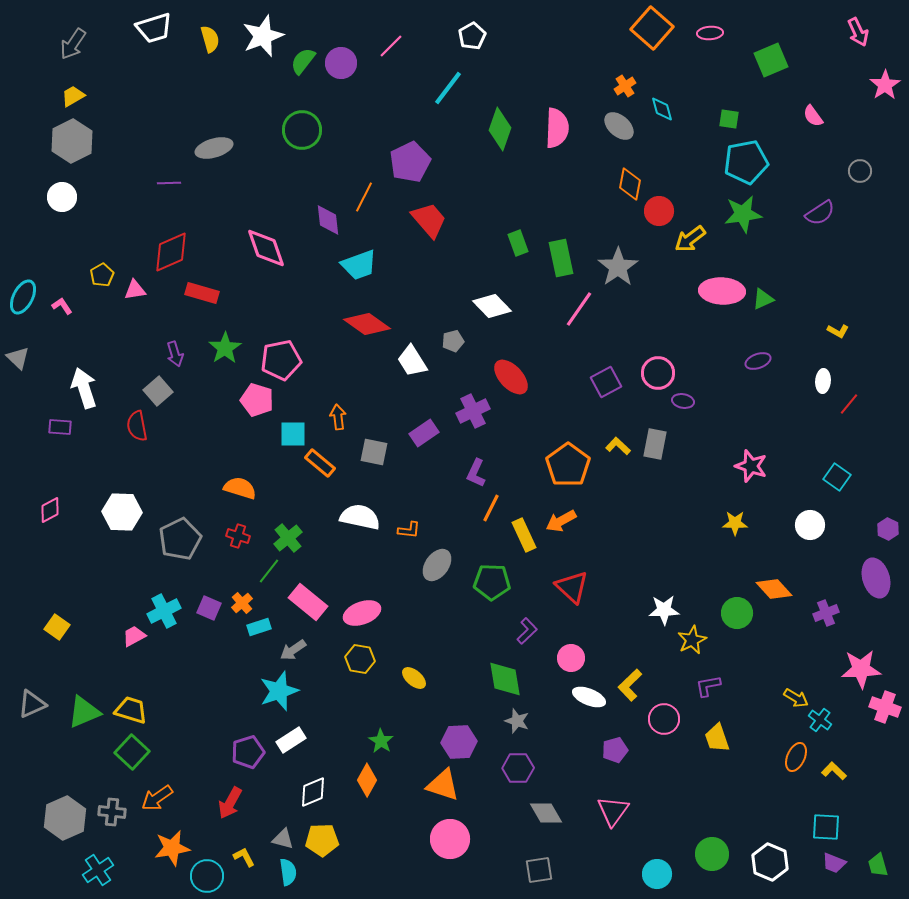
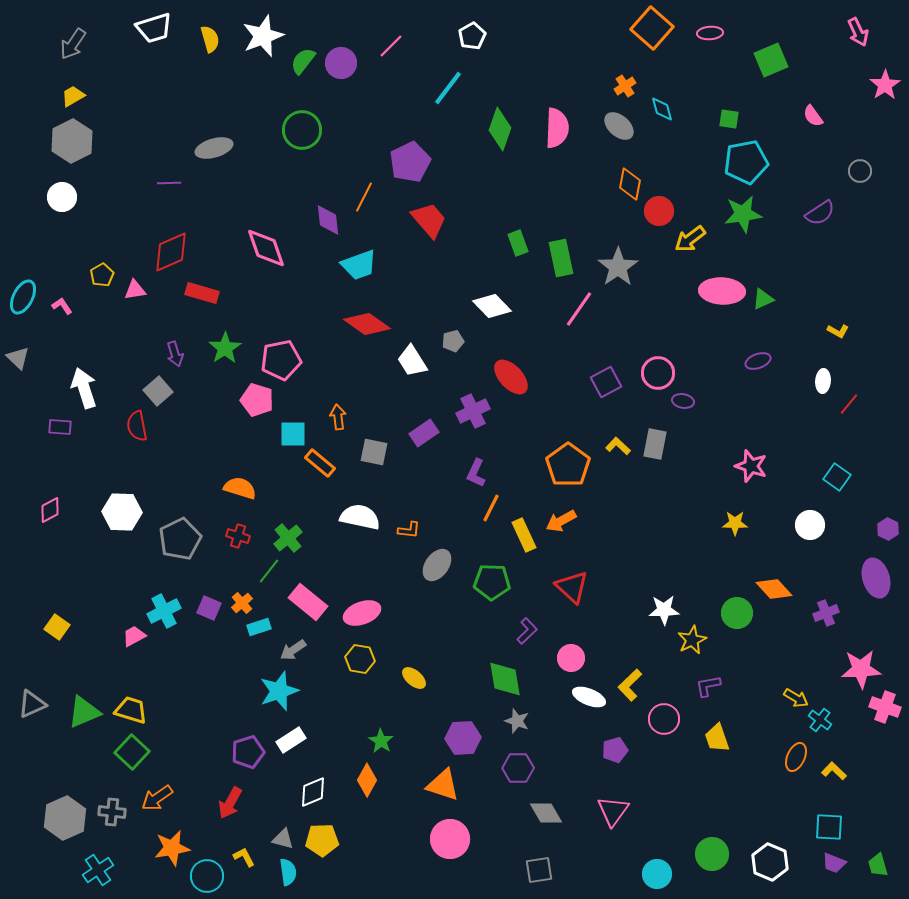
purple hexagon at (459, 742): moved 4 px right, 4 px up
cyan square at (826, 827): moved 3 px right
